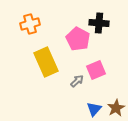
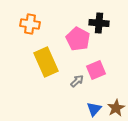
orange cross: rotated 24 degrees clockwise
